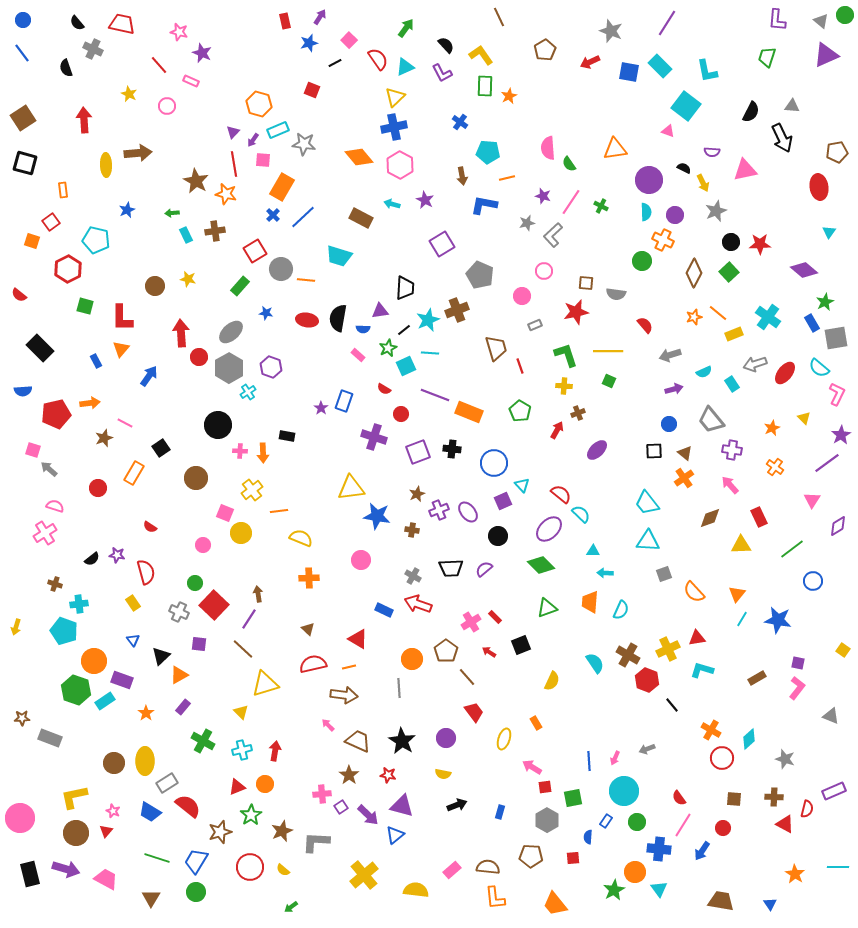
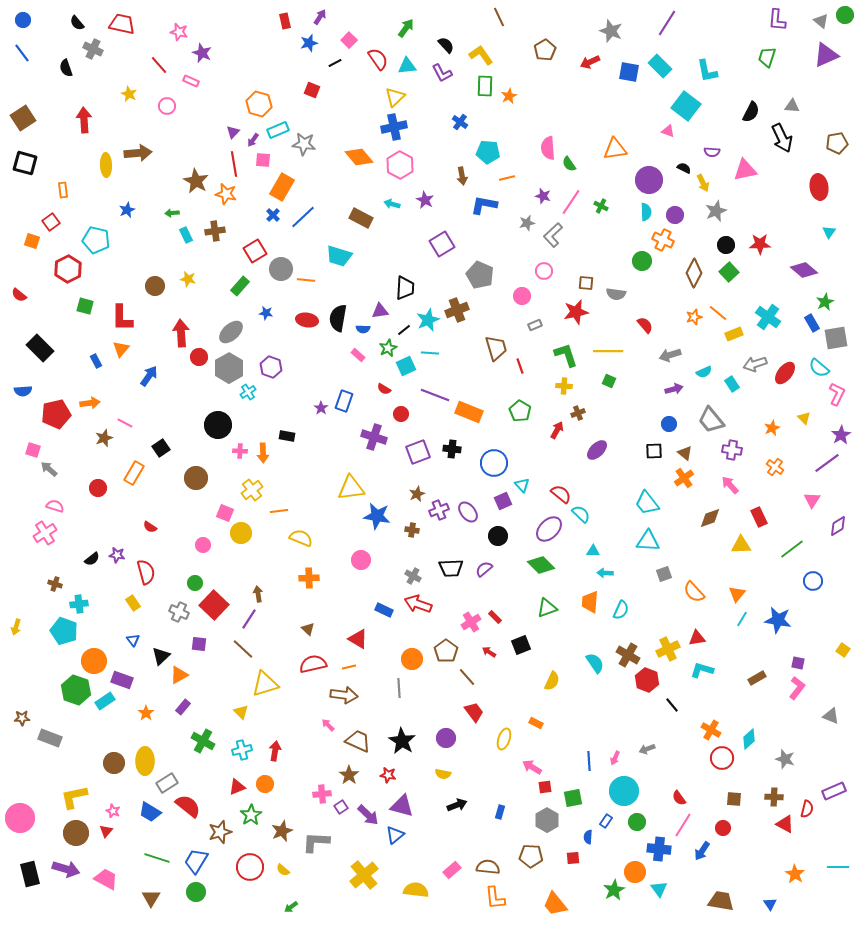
cyan triangle at (405, 67): moved 2 px right, 1 px up; rotated 18 degrees clockwise
brown pentagon at (837, 152): moved 9 px up
black circle at (731, 242): moved 5 px left, 3 px down
orange rectangle at (536, 723): rotated 32 degrees counterclockwise
